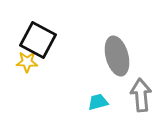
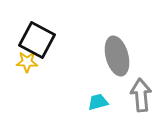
black square: moved 1 px left
